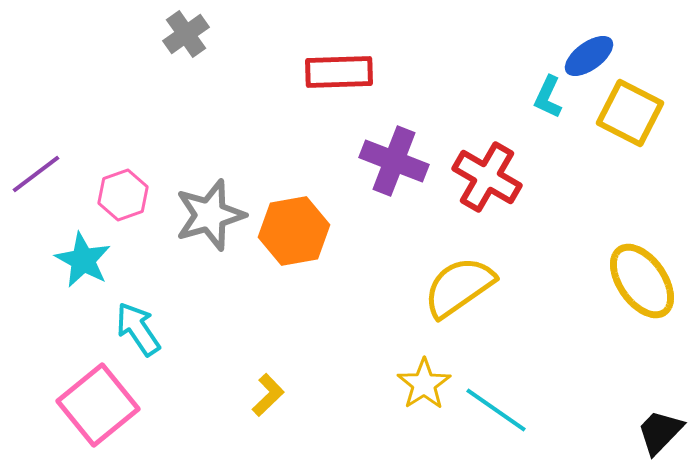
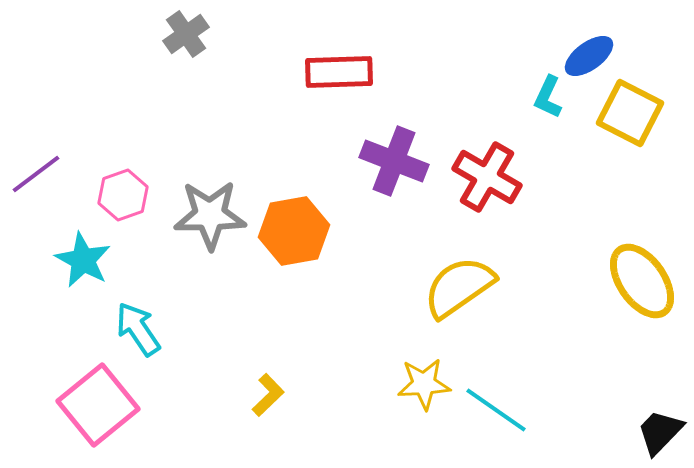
gray star: rotated 16 degrees clockwise
yellow star: rotated 30 degrees clockwise
